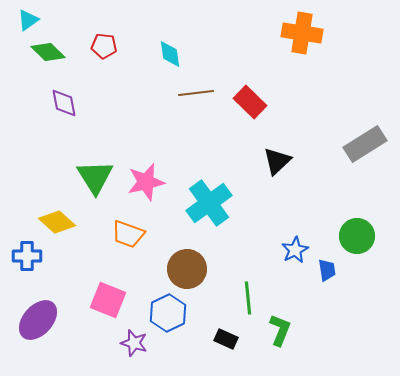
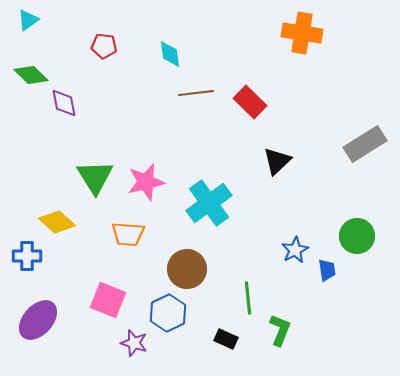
green diamond: moved 17 px left, 23 px down
orange trapezoid: rotated 16 degrees counterclockwise
